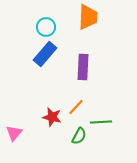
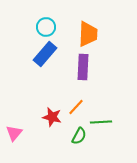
orange trapezoid: moved 17 px down
